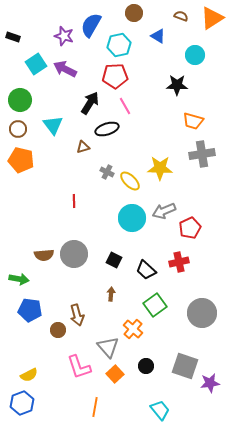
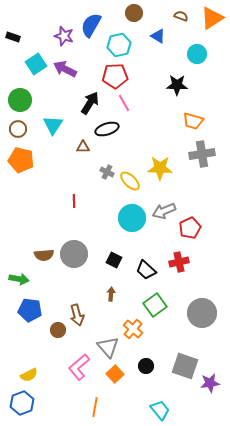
cyan circle at (195, 55): moved 2 px right, 1 px up
pink line at (125, 106): moved 1 px left, 3 px up
cyan triangle at (53, 125): rotated 10 degrees clockwise
brown triangle at (83, 147): rotated 16 degrees clockwise
pink L-shape at (79, 367): rotated 68 degrees clockwise
